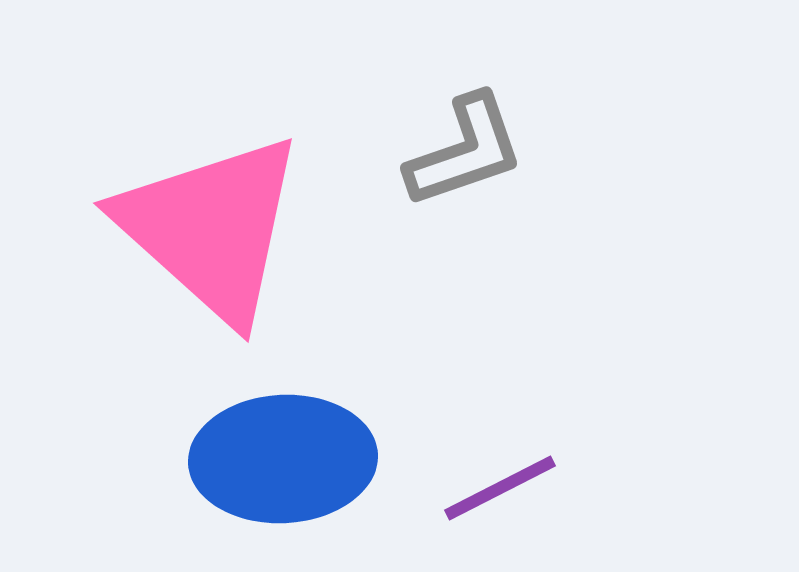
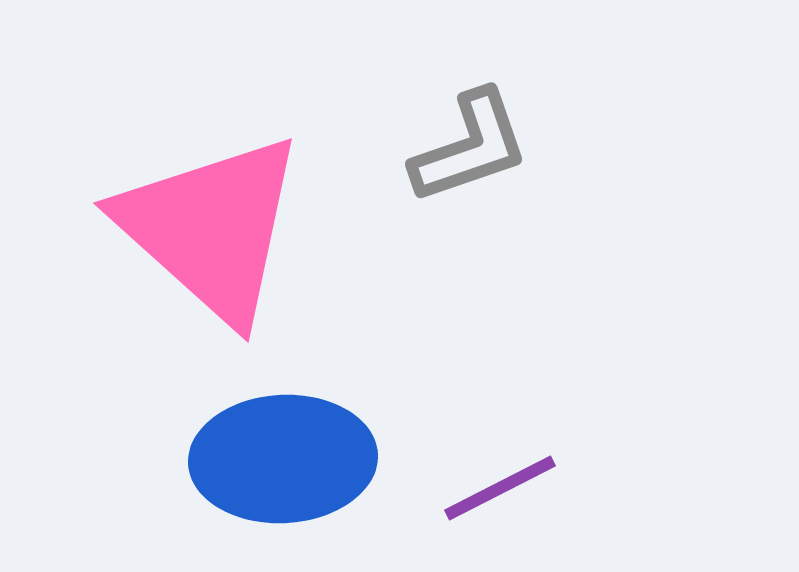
gray L-shape: moved 5 px right, 4 px up
